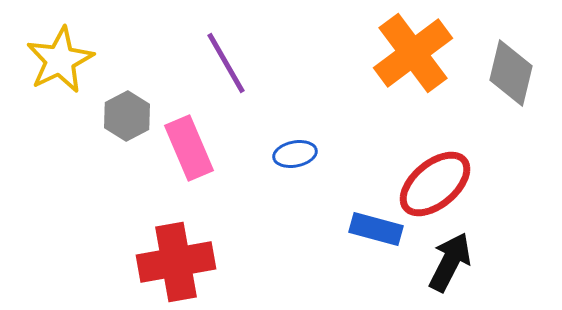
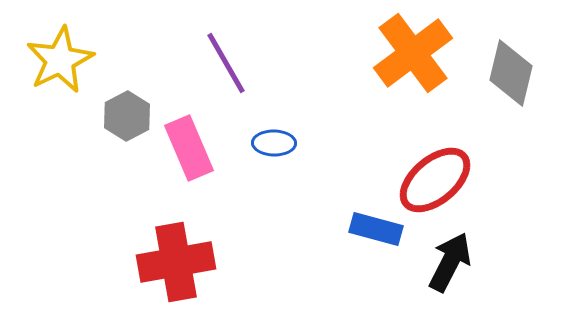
blue ellipse: moved 21 px left, 11 px up; rotated 12 degrees clockwise
red ellipse: moved 4 px up
